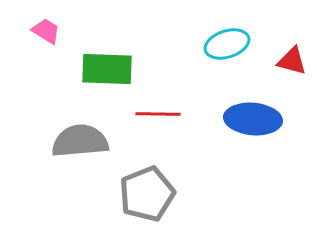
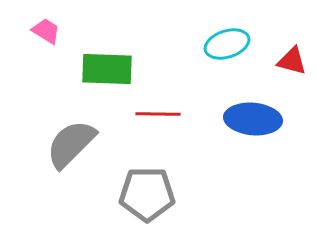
gray semicircle: moved 9 px left, 3 px down; rotated 40 degrees counterclockwise
gray pentagon: rotated 22 degrees clockwise
